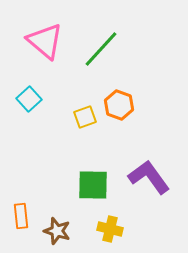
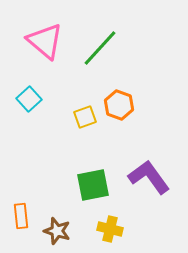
green line: moved 1 px left, 1 px up
green square: rotated 12 degrees counterclockwise
